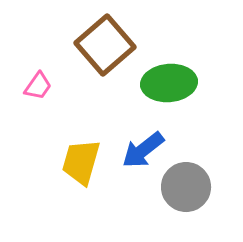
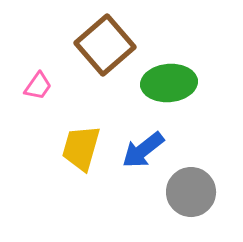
yellow trapezoid: moved 14 px up
gray circle: moved 5 px right, 5 px down
